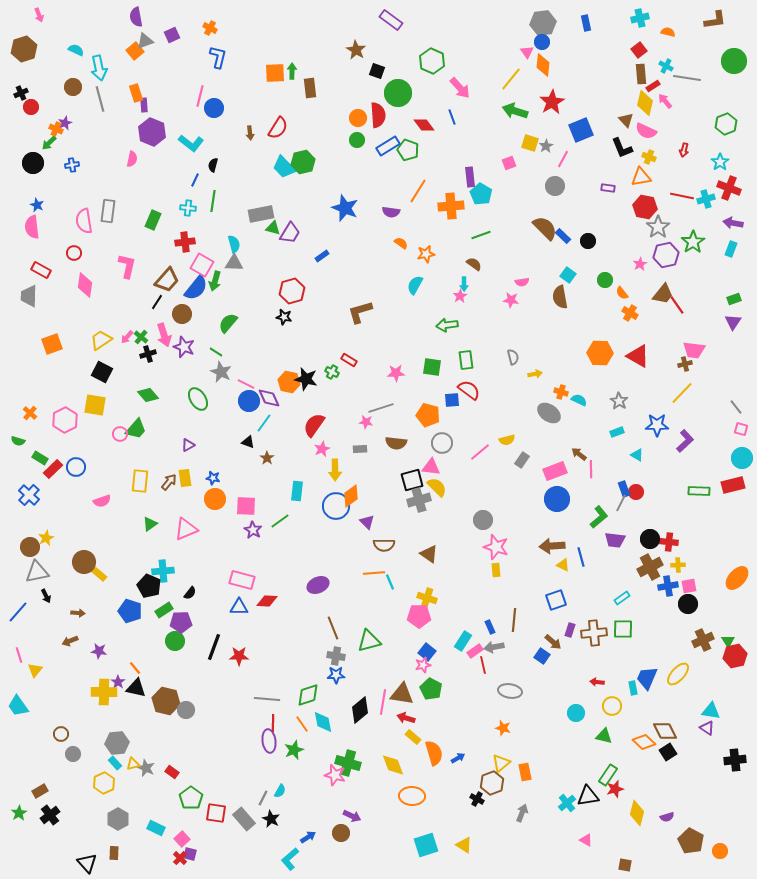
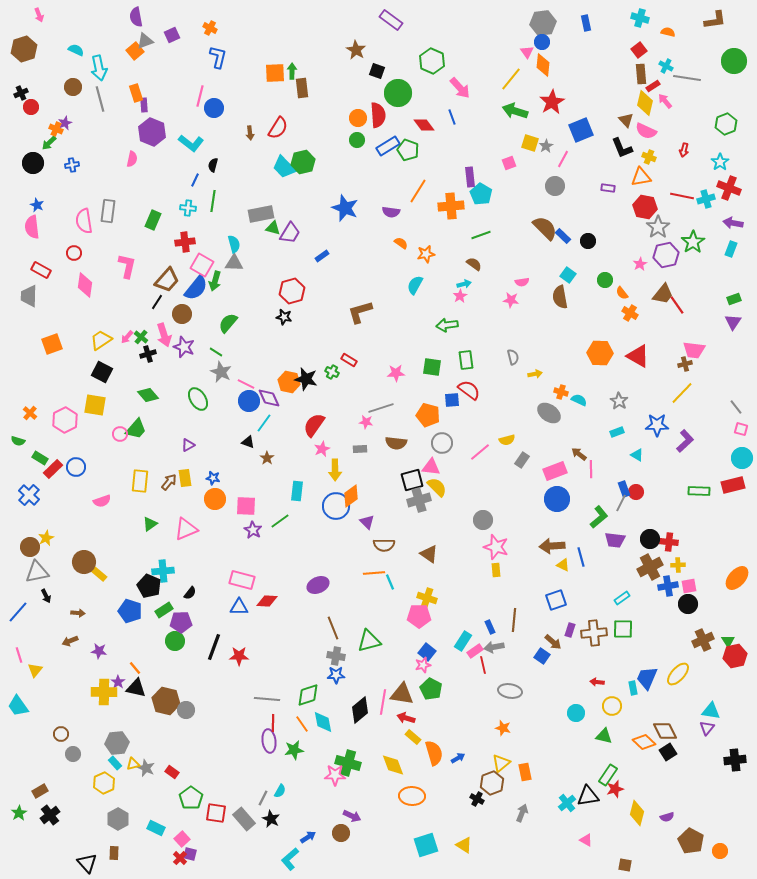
cyan cross at (640, 18): rotated 30 degrees clockwise
brown rectangle at (310, 88): moved 8 px left
cyan arrow at (464, 284): rotated 104 degrees counterclockwise
purple triangle at (707, 728): rotated 35 degrees clockwise
green star at (294, 750): rotated 12 degrees clockwise
pink star at (335, 775): rotated 15 degrees counterclockwise
